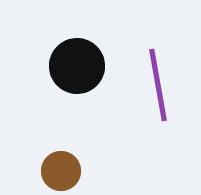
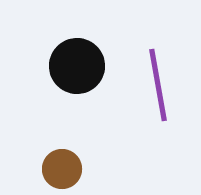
brown circle: moved 1 px right, 2 px up
